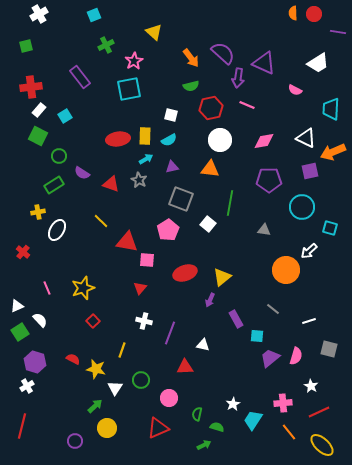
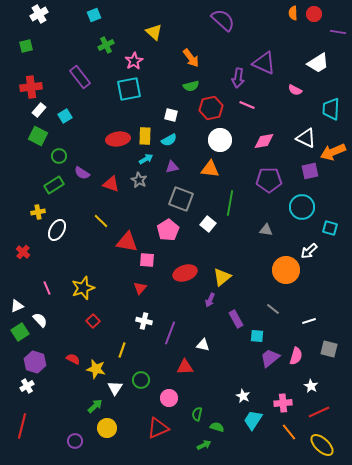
purple semicircle at (223, 53): moved 33 px up
gray triangle at (264, 230): moved 2 px right
white star at (233, 404): moved 10 px right, 8 px up; rotated 16 degrees counterclockwise
